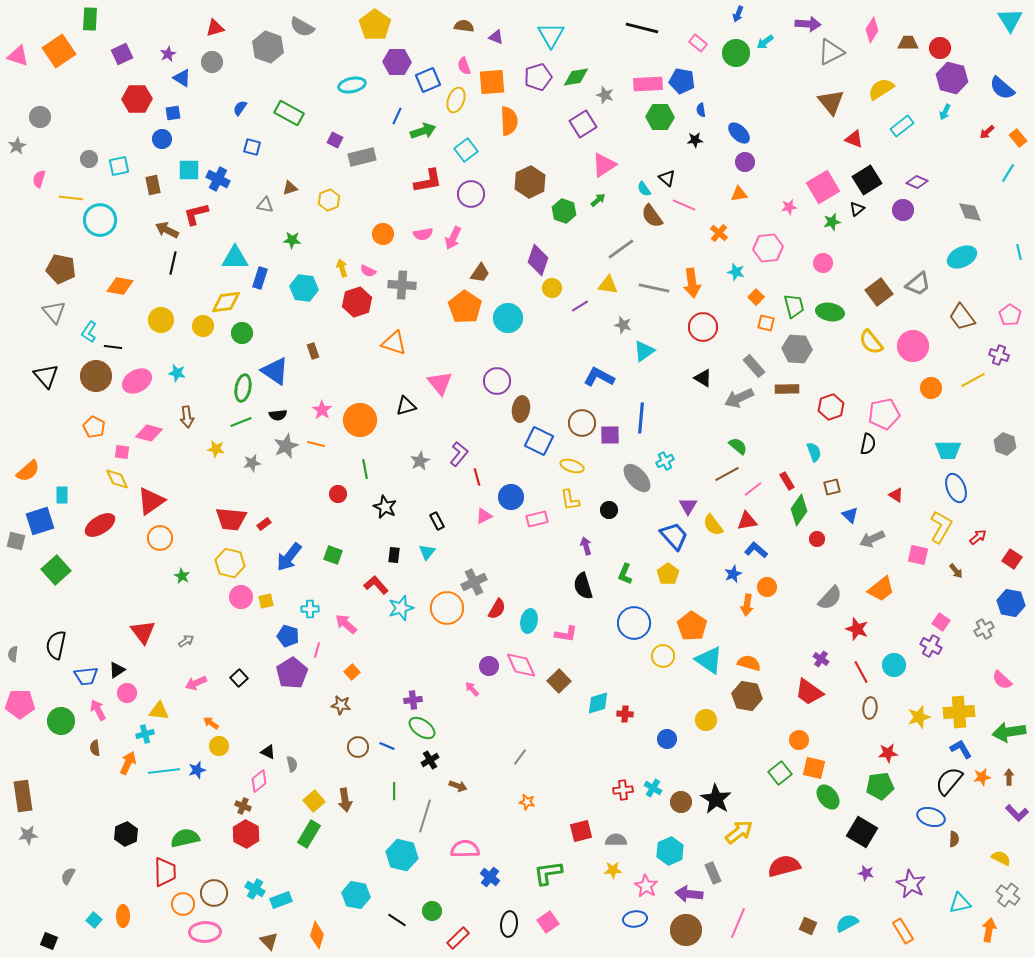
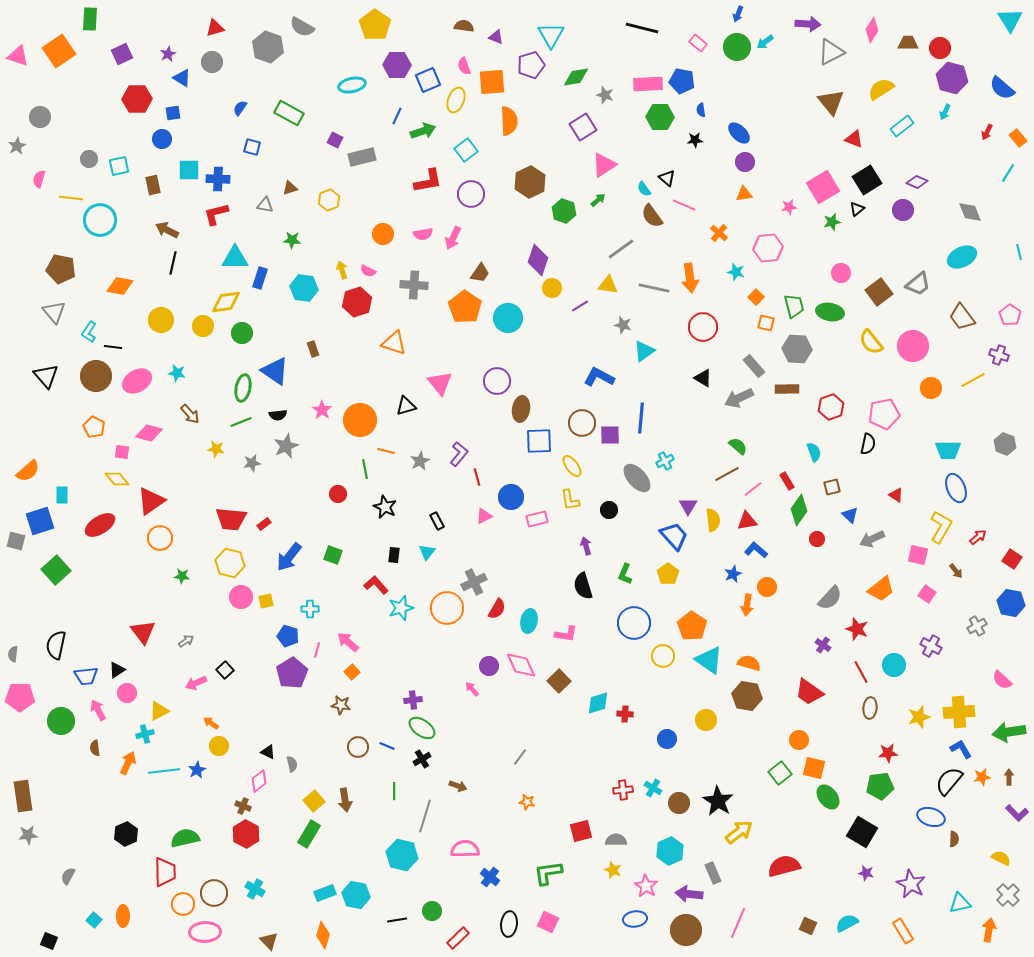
green circle at (736, 53): moved 1 px right, 6 px up
purple hexagon at (397, 62): moved 3 px down
purple pentagon at (538, 77): moved 7 px left, 12 px up
purple square at (583, 124): moved 3 px down
red arrow at (987, 132): rotated 21 degrees counterclockwise
blue cross at (218, 179): rotated 25 degrees counterclockwise
orange triangle at (739, 194): moved 5 px right
red L-shape at (196, 214): moved 20 px right
pink circle at (823, 263): moved 18 px right, 10 px down
yellow arrow at (342, 268): moved 2 px down
orange arrow at (692, 283): moved 2 px left, 5 px up
gray cross at (402, 285): moved 12 px right
brown rectangle at (313, 351): moved 2 px up
brown arrow at (187, 417): moved 3 px right, 3 px up; rotated 35 degrees counterclockwise
blue square at (539, 441): rotated 28 degrees counterclockwise
orange line at (316, 444): moved 70 px right, 7 px down
yellow ellipse at (572, 466): rotated 35 degrees clockwise
yellow diamond at (117, 479): rotated 15 degrees counterclockwise
yellow semicircle at (713, 525): moved 5 px up; rotated 150 degrees counterclockwise
green star at (182, 576): rotated 21 degrees counterclockwise
pink square at (941, 622): moved 14 px left, 28 px up
pink arrow at (346, 624): moved 2 px right, 18 px down
gray cross at (984, 629): moved 7 px left, 3 px up
purple cross at (821, 659): moved 2 px right, 14 px up
black square at (239, 678): moved 14 px left, 8 px up
pink pentagon at (20, 704): moved 7 px up
yellow triangle at (159, 711): rotated 35 degrees counterclockwise
black cross at (430, 760): moved 8 px left, 1 px up
blue star at (197, 770): rotated 12 degrees counterclockwise
black star at (716, 799): moved 2 px right, 2 px down
brown circle at (681, 802): moved 2 px left, 1 px down
yellow star at (613, 870): rotated 24 degrees clockwise
gray cross at (1008, 895): rotated 10 degrees clockwise
cyan rectangle at (281, 900): moved 44 px right, 7 px up
black line at (397, 920): rotated 42 degrees counterclockwise
pink square at (548, 922): rotated 30 degrees counterclockwise
orange diamond at (317, 935): moved 6 px right
